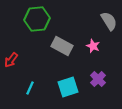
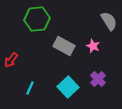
gray rectangle: moved 2 px right
cyan square: rotated 25 degrees counterclockwise
